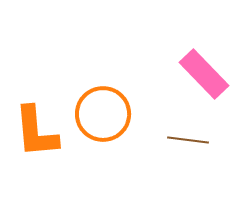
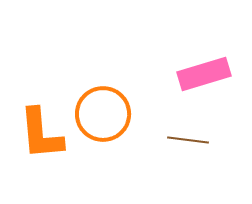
pink rectangle: rotated 63 degrees counterclockwise
orange L-shape: moved 5 px right, 2 px down
